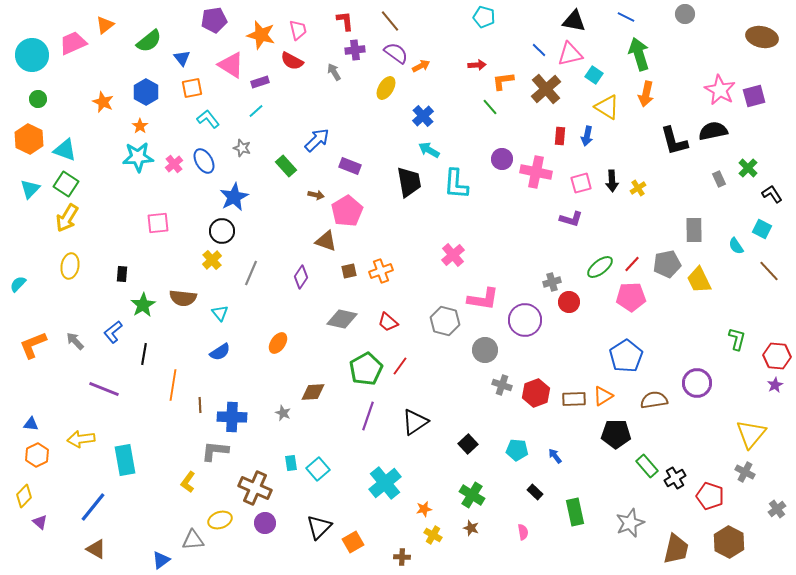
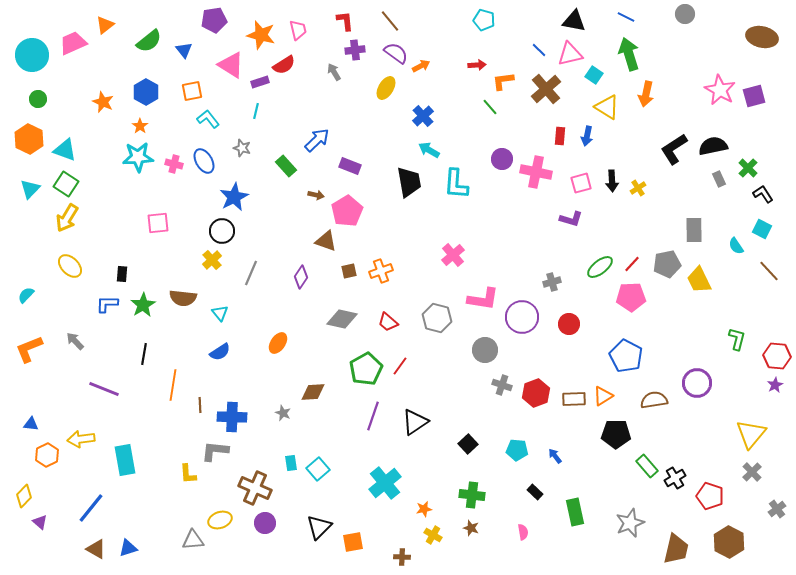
cyan pentagon at (484, 17): moved 3 px down
green arrow at (639, 54): moved 10 px left
blue triangle at (182, 58): moved 2 px right, 8 px up
red semicircle at (292, 61): moved 8 px left, 4 px down; rotated 60 degrees counterclockwise
orange square at (192, 88): moved 3 px down
cyan line at (256, 111): rotated 35 degrees counterclockwise
black semicircle at (713, 131): moved 15 px down
black L-shape at (674, 141): moved 8 px down; rotated 72 degrees clockwise
pink cross at (174, 164): rotated 36 degrees counterclockwise
black L-shape at (772, 194): moved 9 px left
yellow ellipse at (70, 266): rotated 55 degrees counterclockwise
cyan semicircle at (18, 284): moved 8 px right, 11 px down
red circle at (569, 302): moved 22 px down
purple circle at (525, 320): moved 3 px left, 3 px up
gray hexagon at (445, 321): moved 8 px left, 3 px up
blue L-shape at (113, 332): moved 6 px left, 28 px up; rotated 40 degrees clockwise
orange L-shape at (33, 345): moved 4 px left, 4 px down
blue pentagon at (626, 356): rotated 12 degrees counterclockwise
purple line at (368, 416): moved 5 px right
orange hexagon at (37, 455): moved 10 px right
gray cross at (745, 472): moved 7 px right; rotated 18 degrees clockwise
yellow L-shape at (188, 482): moved 8 px up; rotated 40 degrees counterclockwise
green cross at (472, 495): rotated 25 degrees counterclockwise
blue line at (93, 507): moved 2 px left, 1 px down
orange square at (353, 542): rotated 20 degrees clockwise
blue triangle at (161, 560): moved 33 px left, 12 px up; rotated 18 degrees clockwise
